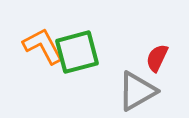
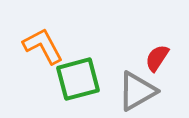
green square: moved 1 px right, 27 px down
red semicircle: rotated 8 degrees clockwise
